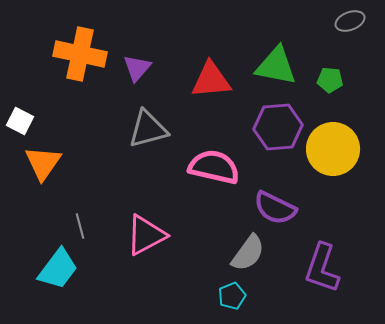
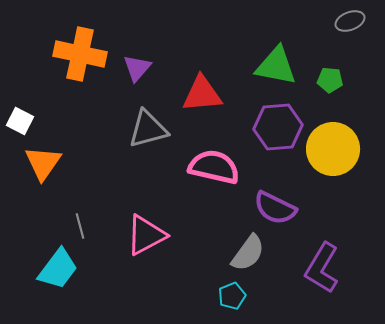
red triangle: moved 9 px left, 14 px down
purple L-shape: rotated 12 degrees clockwise
